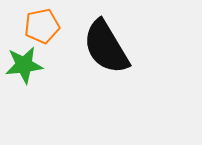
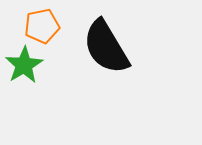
green star: rotated 24 degrees counterclockwise
